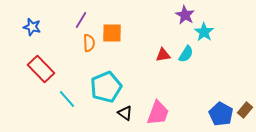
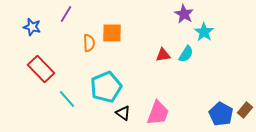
purple star: moved 1 px left, 1 px up
purple line: moved 15 px left, 6 px up
black triangle: moved 2 px left
